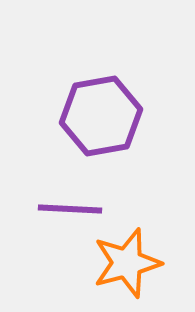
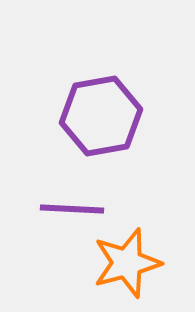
purple line: moved 2 px right
